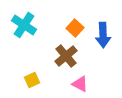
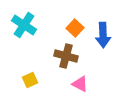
brown cross: rotated 35 degrees counterclockwise
yellow square: moved 2 px left
